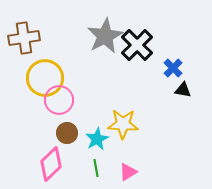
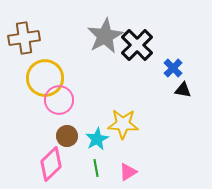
brown circle: moved 3 px down
